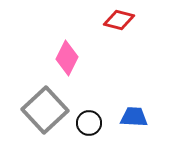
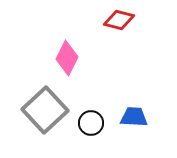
black circle: moved 2 px right
